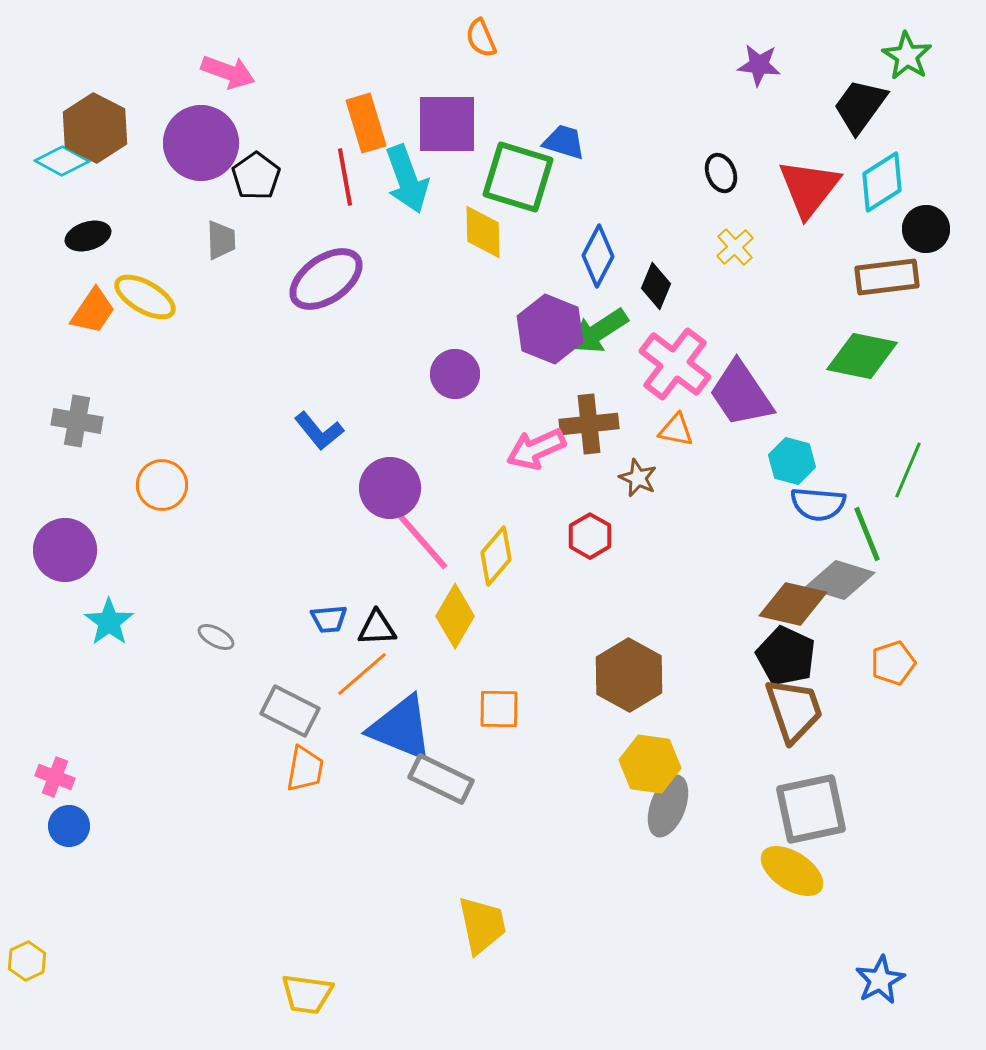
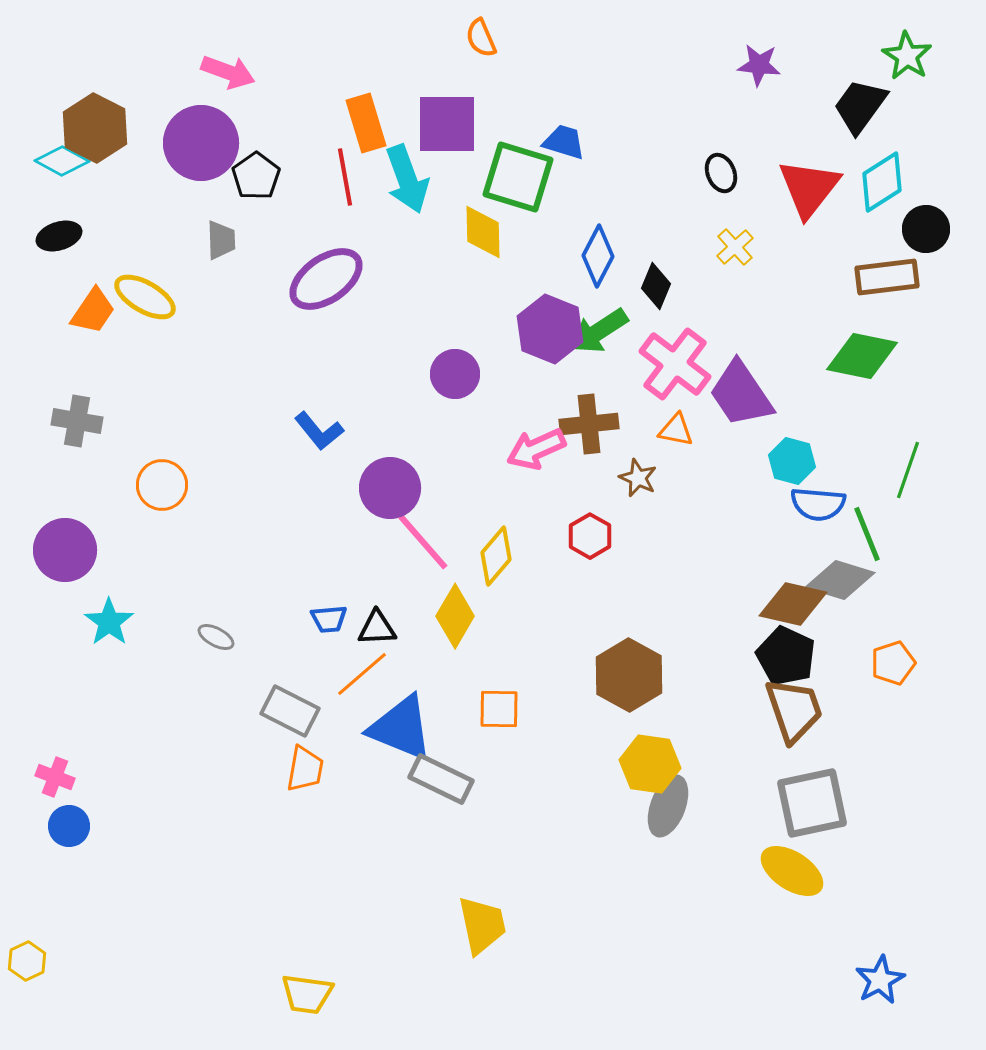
black ellipse at (88, 236): moved 29 px left
green line at (908, 470): rotated 4 degrees counterclockwise
gray square at (811, 809): moved 1 px right, 6 px up
